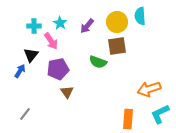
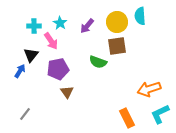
orange rectangle: moved 1 px left, 1 px up; rotated 30 degrees counterclockwise
